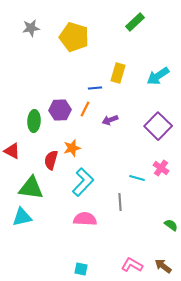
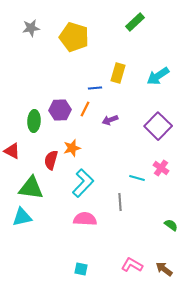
cyan L-shape: moved 1 px down
brown arrow: moved 1 px right, 3 px down
